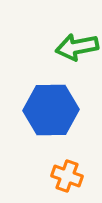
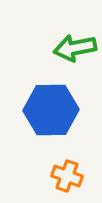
green arrow: moved 2 px left, 1 px down
